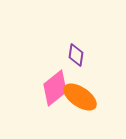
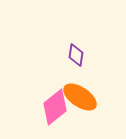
pink diamond: moved 19 px down
